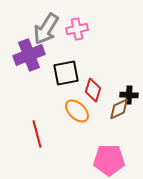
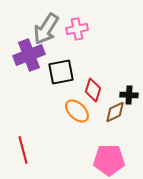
black square: moved 5 px left, 1 px up
brown diamond: moved 4 px left, 3 px down
red line: moved 14 px left, 16 px down
